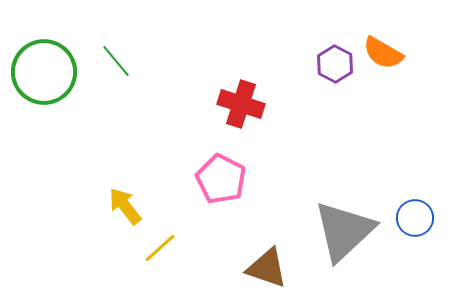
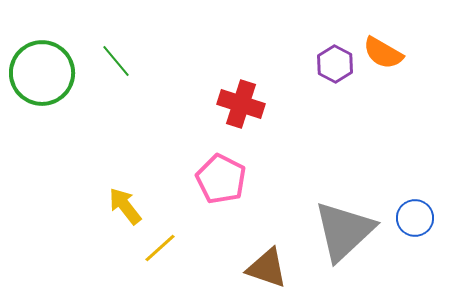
green circle: moved 2 px left, 1 px down
